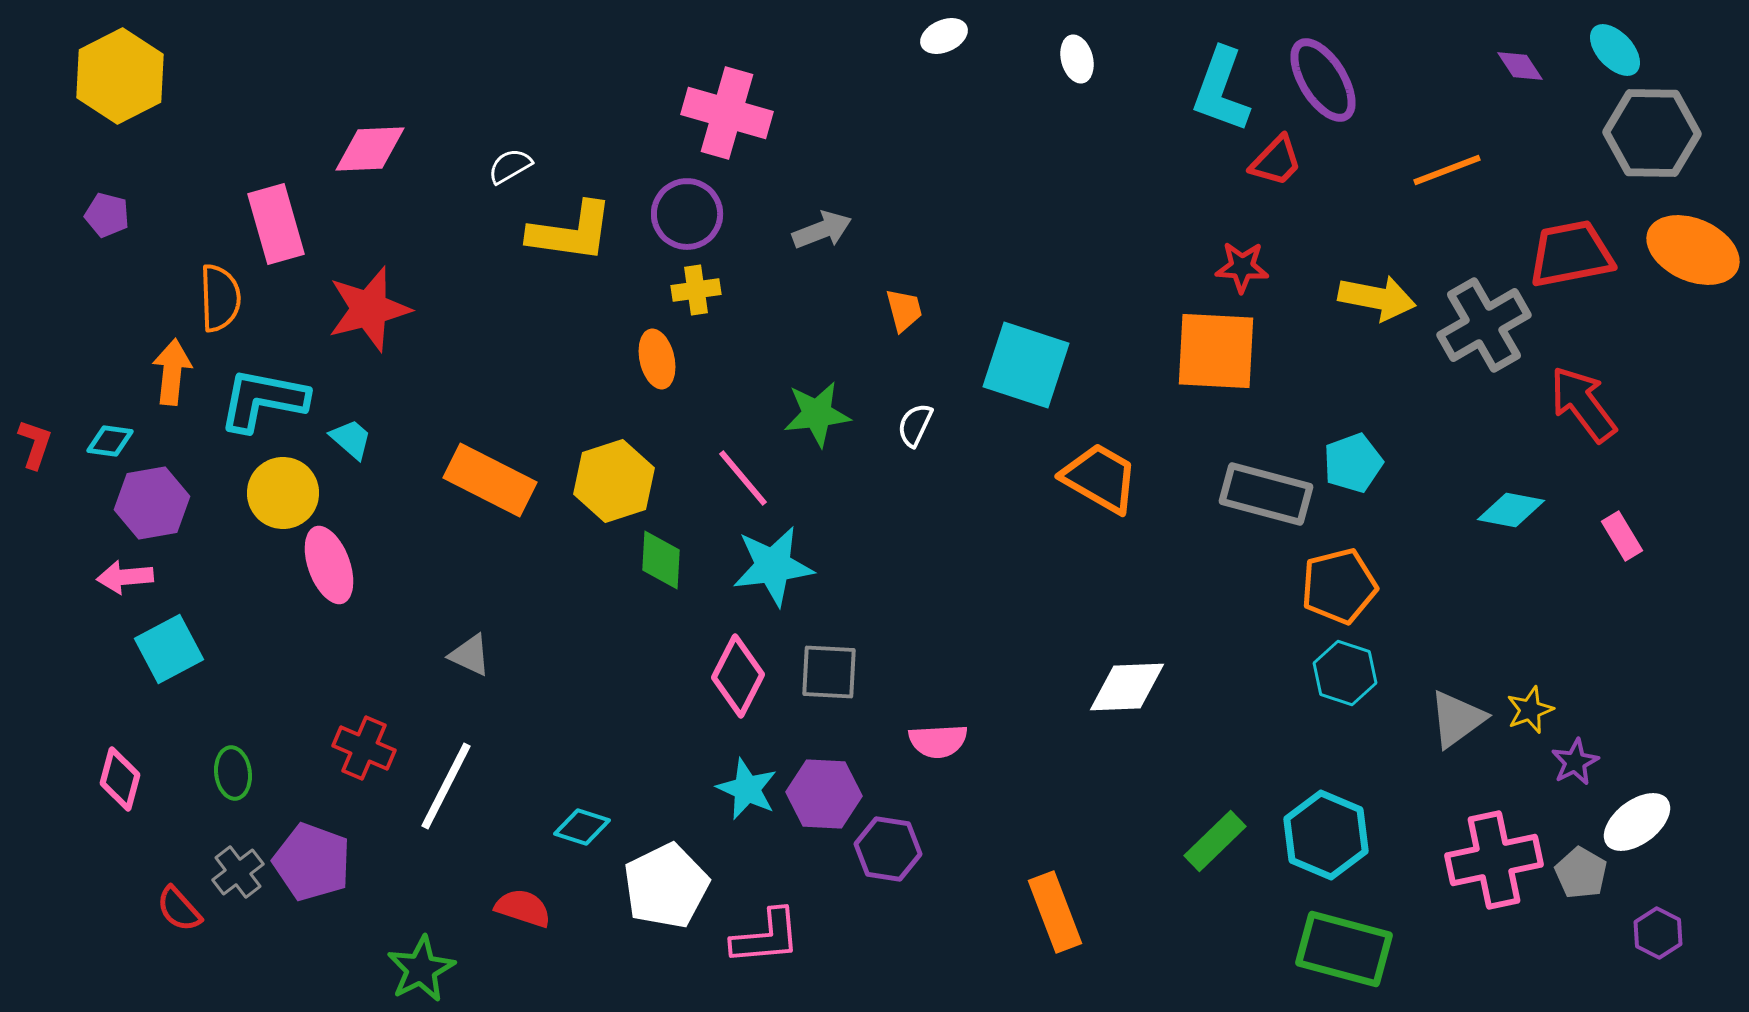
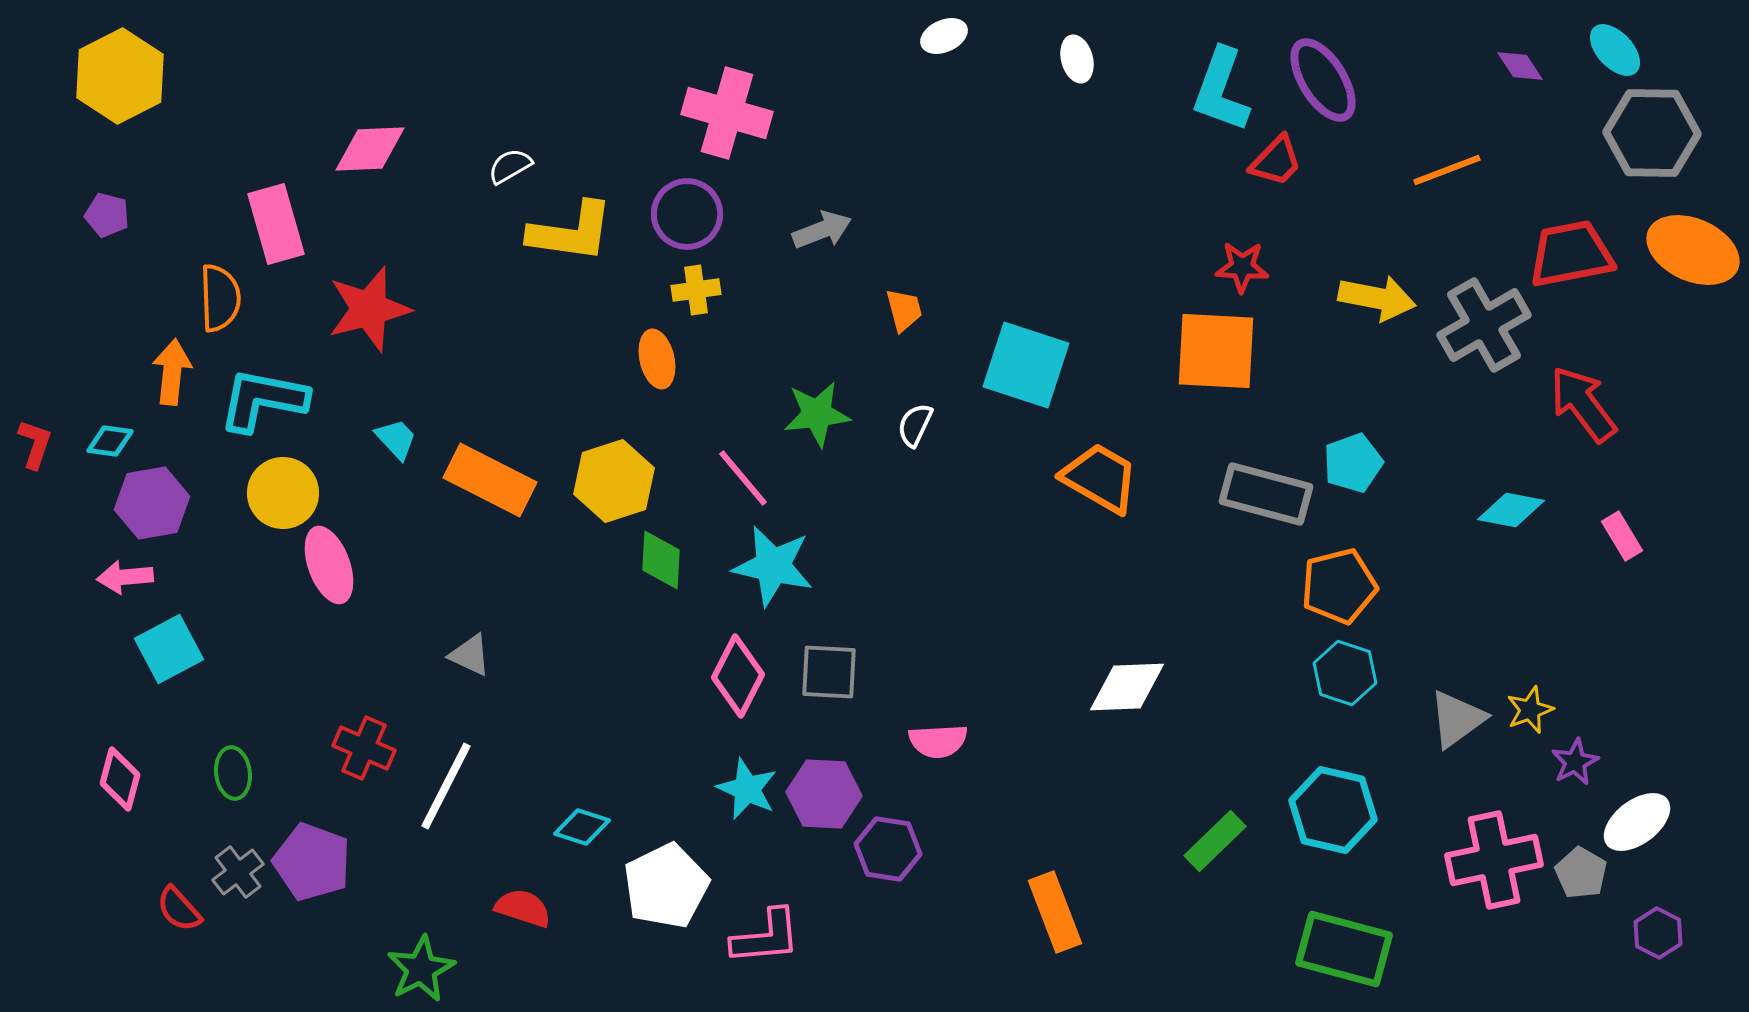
cyan trapezoid at (351, 439): moved 45 px right; rotated 6 degrees clockwise
cyan star at (773, 566): rotated 20 degrees clockwise
cyan hexagon at (1326, 835): moved 7 px right, 25 px up; rotated 10 degrees counterclockwise
